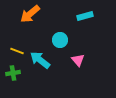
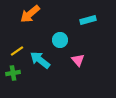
cyan rectangle: moved 3 px right, 4 px down
yellow line: rotated 56 degrees counterclockwise
